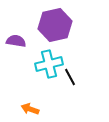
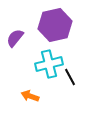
purple semicircle: moved 1 px left, 3 px up; rotated 60 degrees counterclockwise
orange arrow: moved 13 px up
